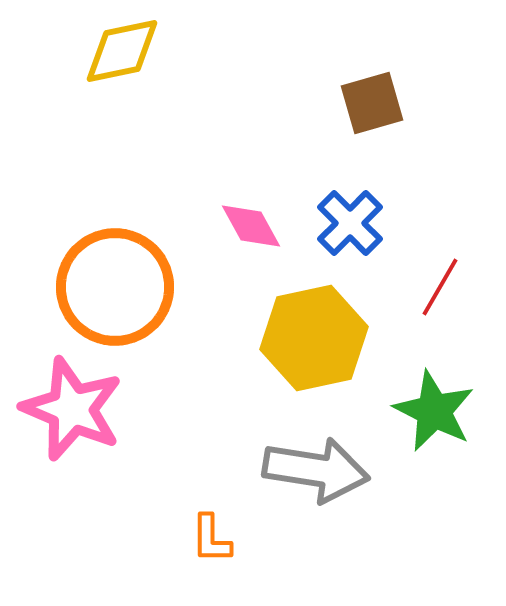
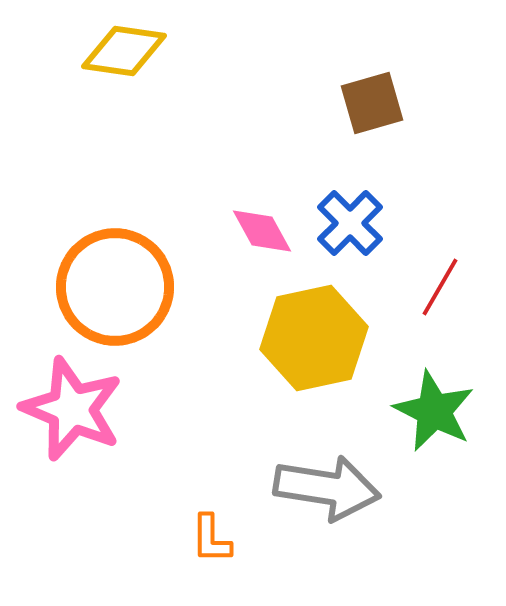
yellow diamond: moved 2 px right; rotated 20 degrees clockwise
pink diamond: moved 11 px right, 5 px down
gray arrow: moved 11 px right, 18 px down
